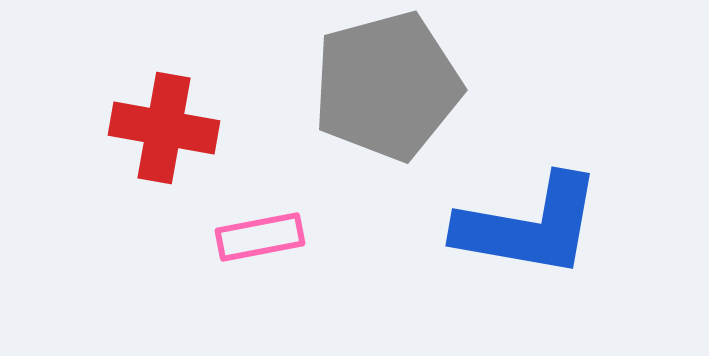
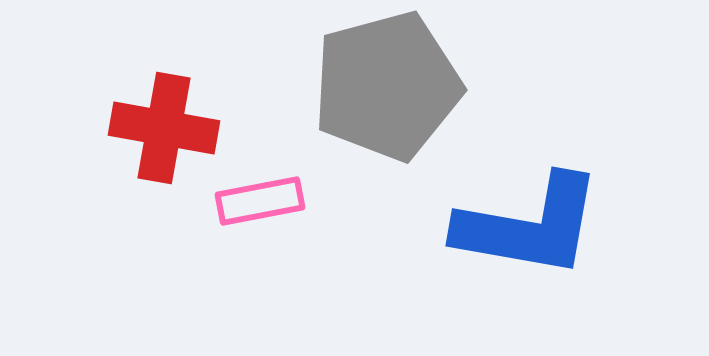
pink rectangle: moved 36 px up
